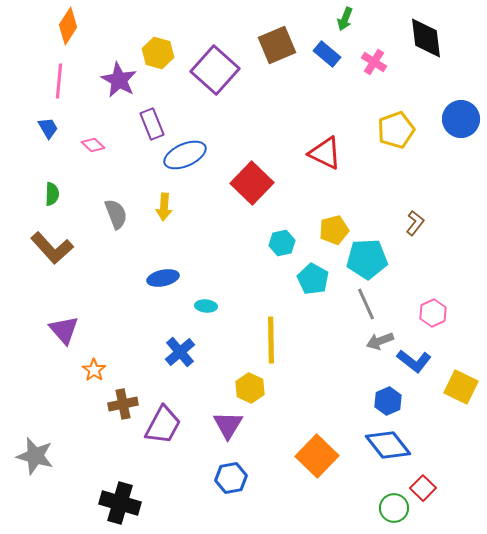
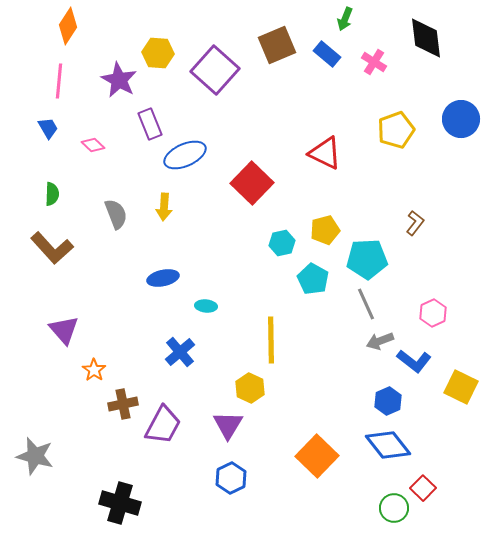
yellow hexagon at (158, 53): rotated 12 degrees counterclockwise
purple rectangle at (152, 124): moved 2 px left
yellow pentagon at (334, 230): moved 9 px left
blue hexagon at (231, 478): rotated 16 degrees counterclockwise
